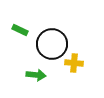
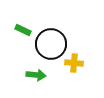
green rectangle: moved 3 px right
black circle: moved 1 px left
